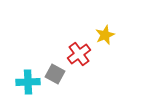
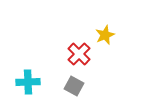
red cross: rotated 10 degrees counterclockwise
gray square: moved 19 px right, 12 px down
